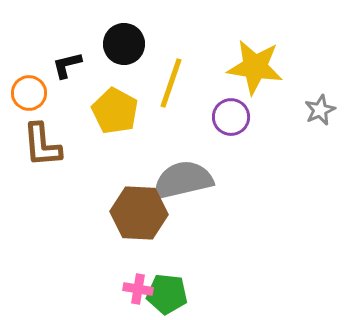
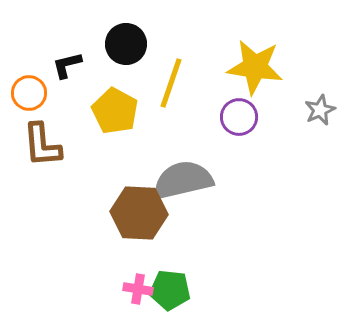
black circle: moved 2 px right
purple circle: moved 8 px right
green pentagon: moved 3 px right, 4 px up
